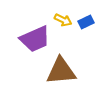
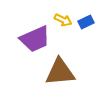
brown triangle: moved 1 px left, 1 px down
